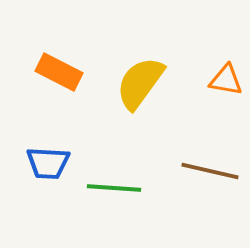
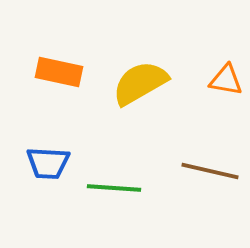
orange rectangle: rotated 15 degrees counterclockwise
yellow semicircle: rotated 24 degrees clockwise
